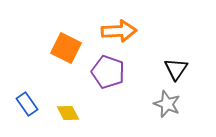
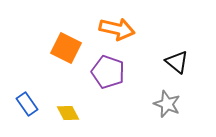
orange arrow: moved 2 px left, 2 px up; rotated 16 degrees clockwise
black triangle: moved 1 px right, 7 px up; rotated 25 degrees counterclockwise
